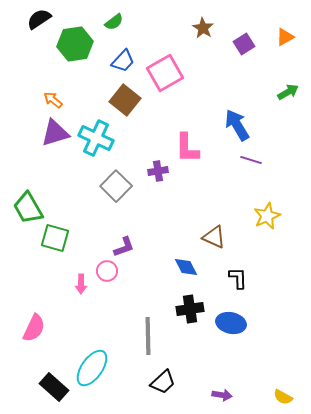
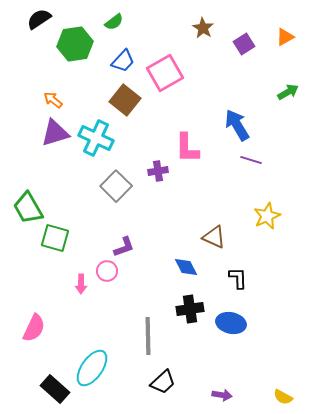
black rectangle: moved 1 px right, 2 px down
